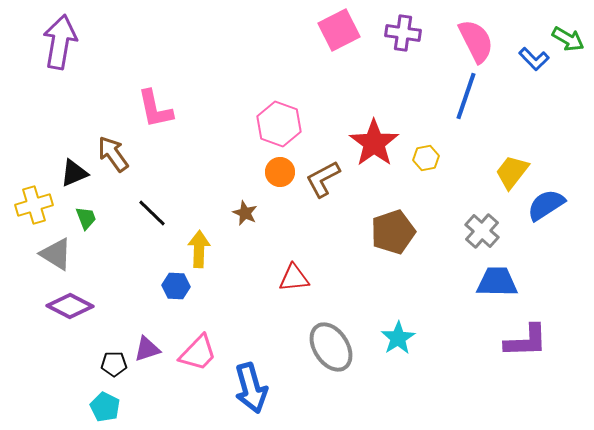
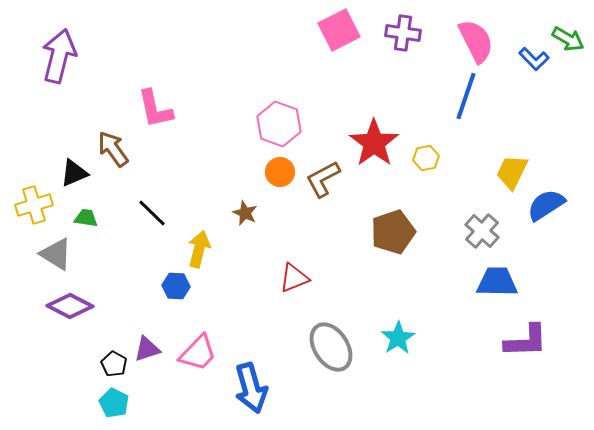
purple arrow: moved 1 px left, 14 px down; rotated 4 degrees clockwise
brown arrow: moved 5 px up
yellow trapezoid: rotated 12 degrees counterclockwise
green trapezoid: rotated 60 degrees counterclockwise
yellow arrow: rotated 12 degrees clockwise
red triangle: rotated 16 degrees counterclockwise
black pentagon: rotated 30 degrees clockwise
cyan pentagon: moved 9 px right, 4 px up
